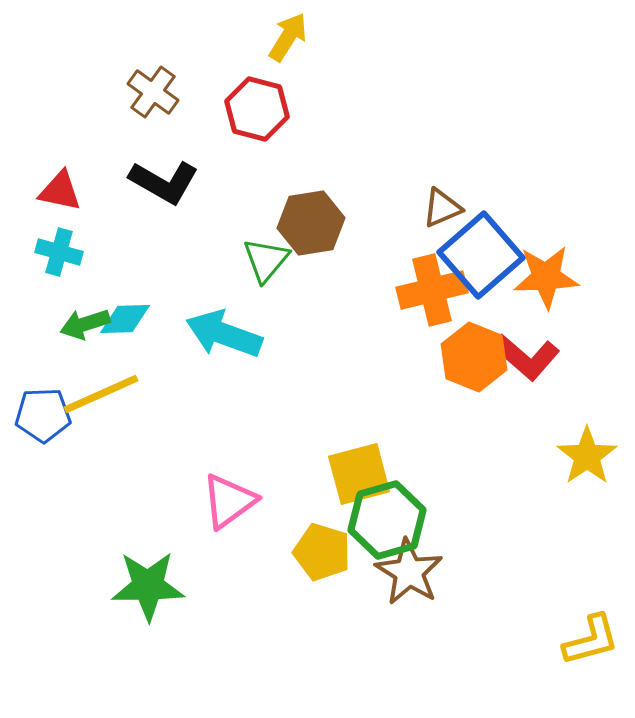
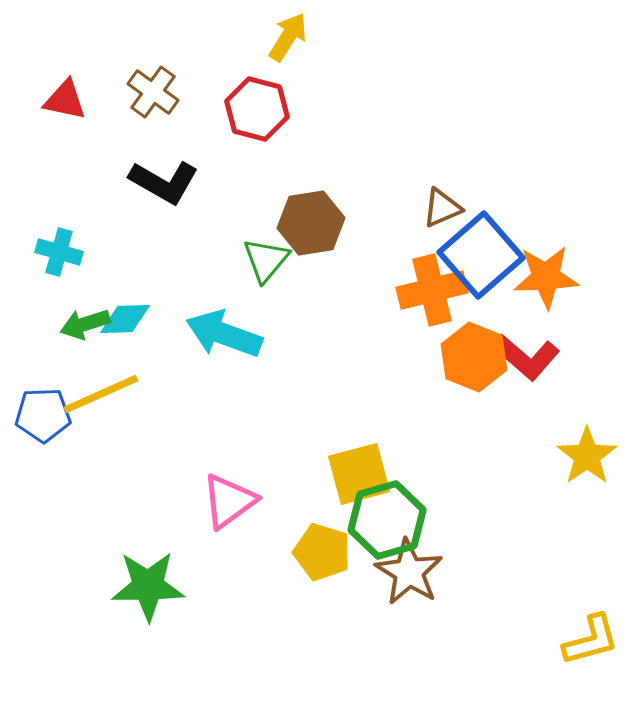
red triangle: moved 5 px right, 91 px up
